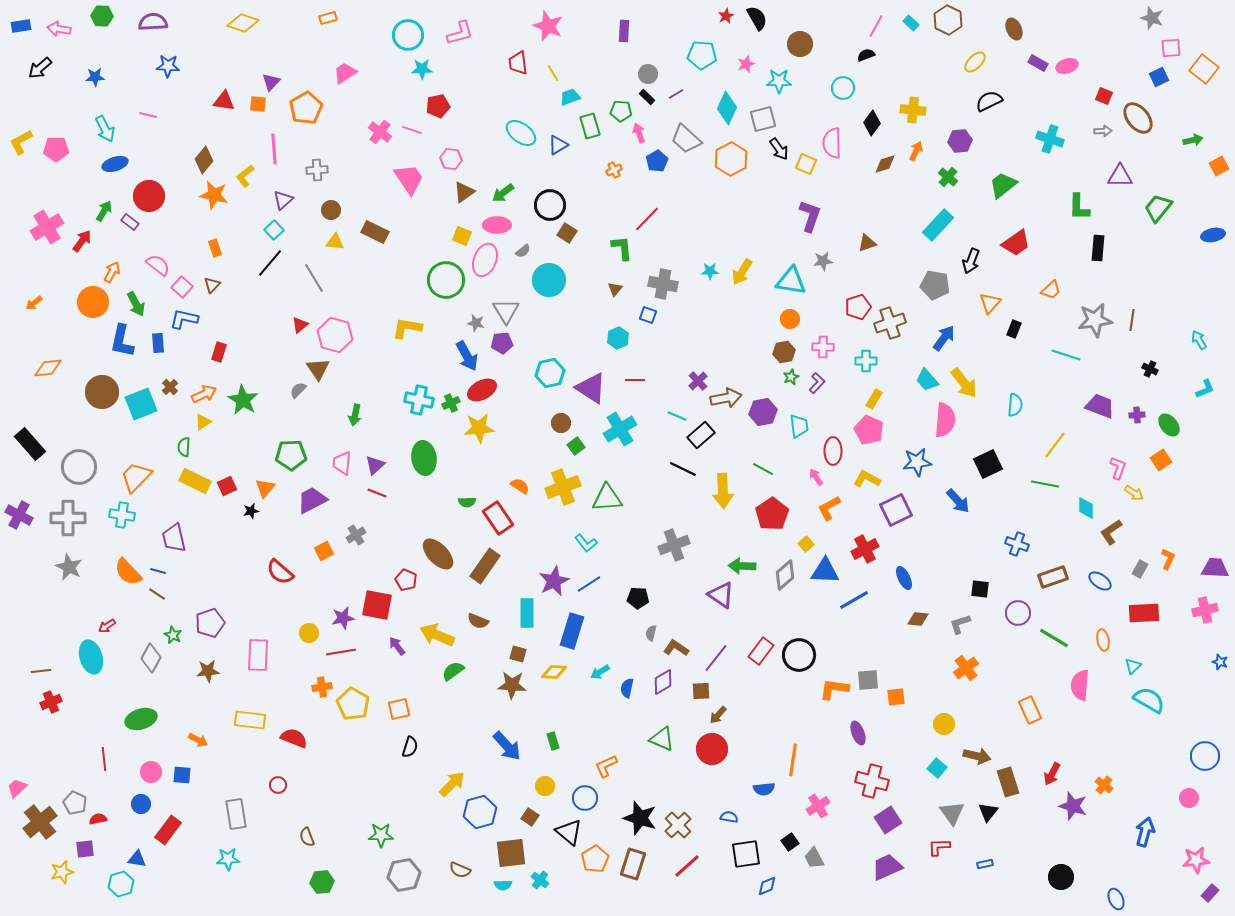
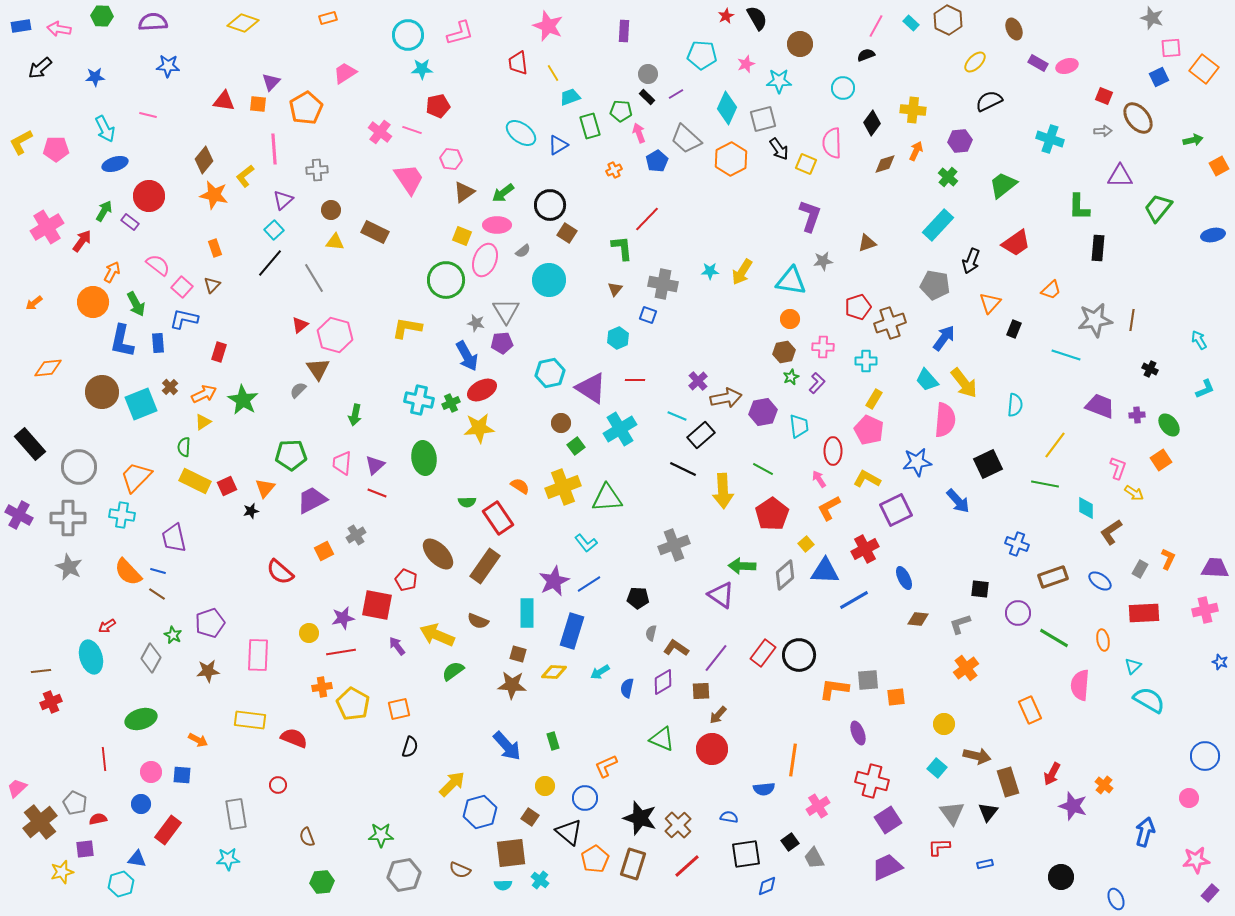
pink arrow at (816, 477): moved 3 px right, 2 px down
red rectangle at (761, 651): moved 2 px right, 2 px down
